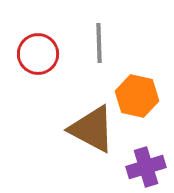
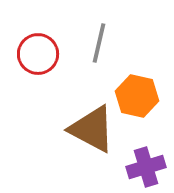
gray line: rotated 15 degrees clockwise
